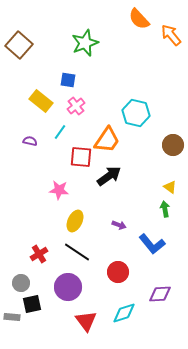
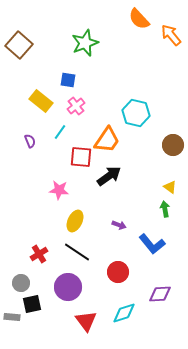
purple semicircle: rotated 56 degrees clockwise
